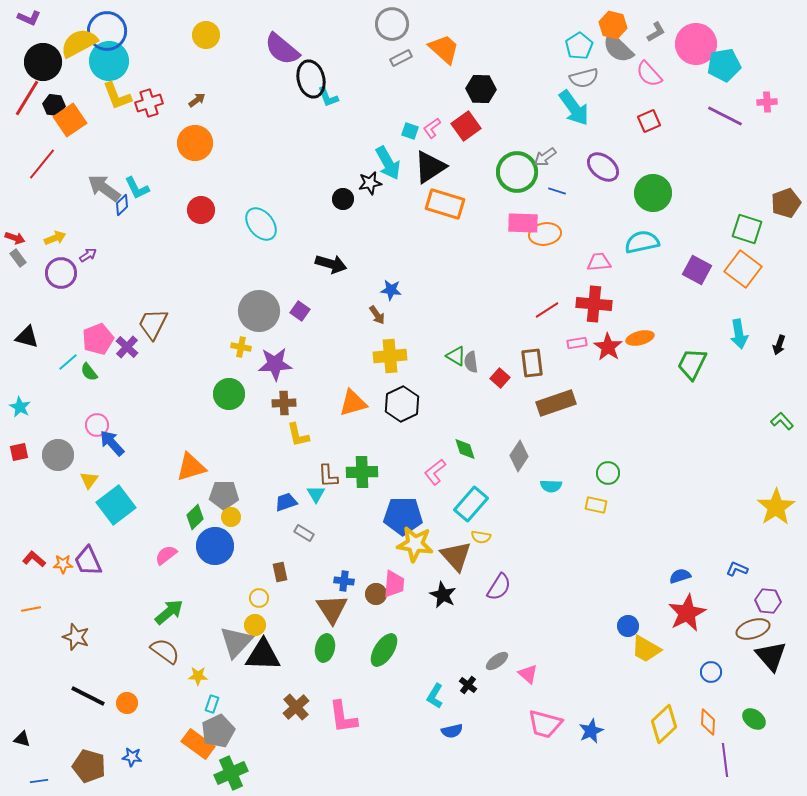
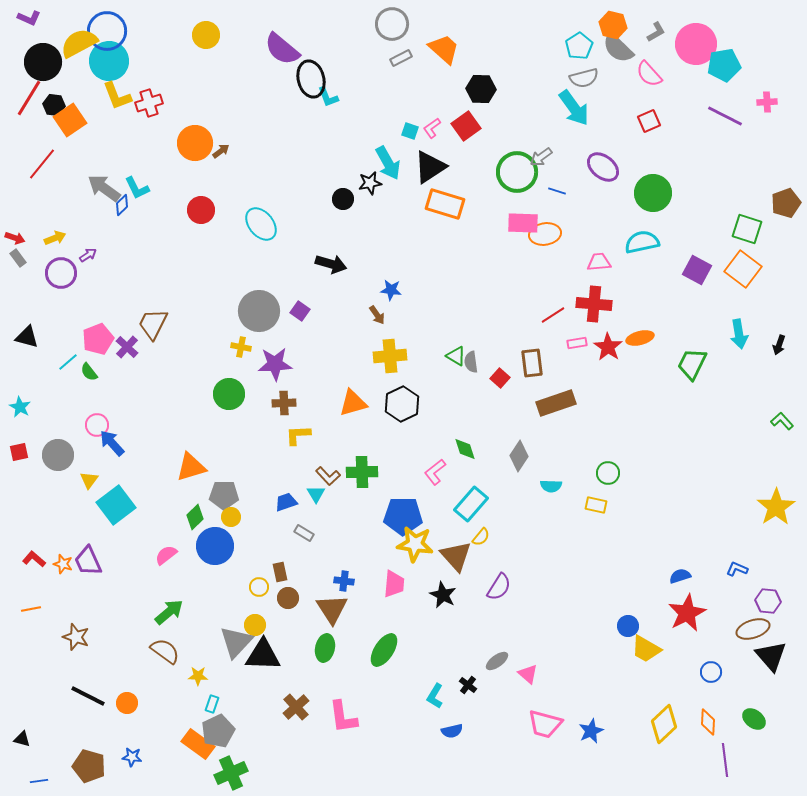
red line at (27, 98): moved 2 px right
brown arrow at (197, 100): moved 24 px right, 51 px down
gray arrow at (545, 157): moved 4 px left
red line at (547, 310): moved 6 px right, 5 px down
yellow L-shape at (298, 435): rotated 100 degrees clockwise
brown L-shape at (328, 476): rotated 40 degrees counterclockwise
yellow semicircle at (481, 537): rotated 60 degrees counterclockwise
orange star at (63, 564): rotated 18 degrees clockwise
brown circle at (376, 594): moved 88 px left, 4 px down
yellow circle at (259, 598): moved 11 px up
